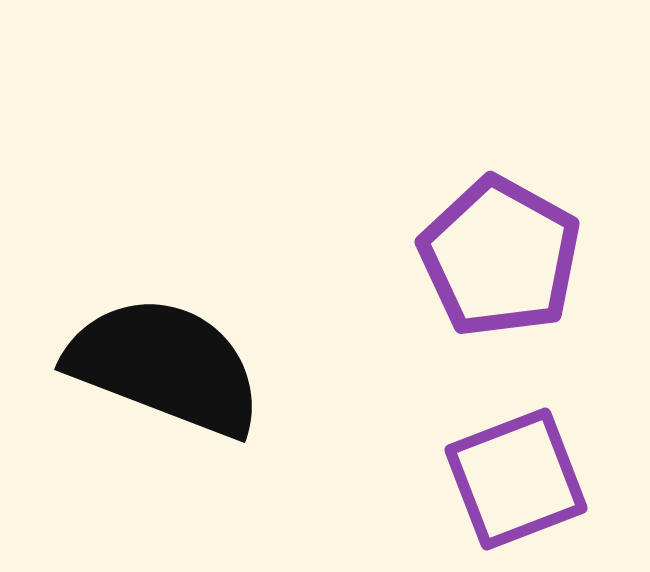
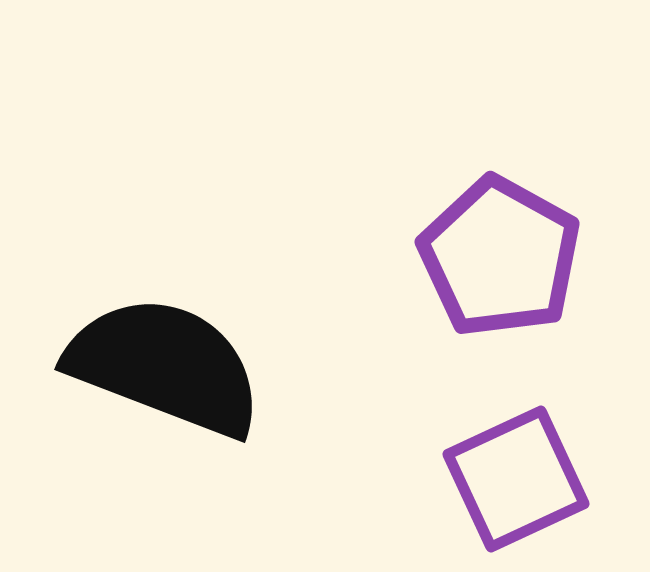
purple square: rotated 4 degrees counterclockwise
